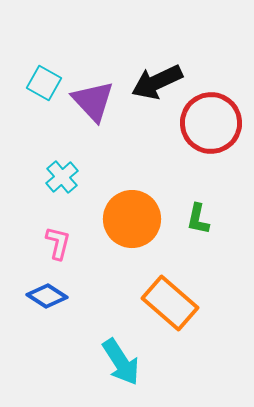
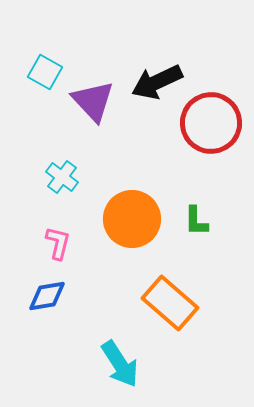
cyan square: moved 1 px right, 11 px up
cyan cross: rotated 12 degrees counterclockwise
green L-shape: moved 2 px left, 2 px down; rotated 12 degrees counterclockwise
blue diamond: rotated 42 degrees counterclockwise
cyan arrow: moved 1 px left, 2 px down
